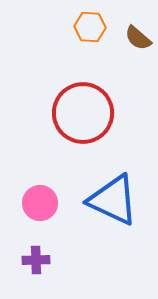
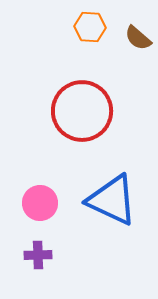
red circle: moved 1 px left, 2 px up
blue triangle: moved 1 px left
purple cross: moved 2 px right, 5 px up
